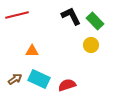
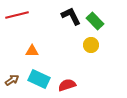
brown arrow: moved 3 px left, 1 px down
